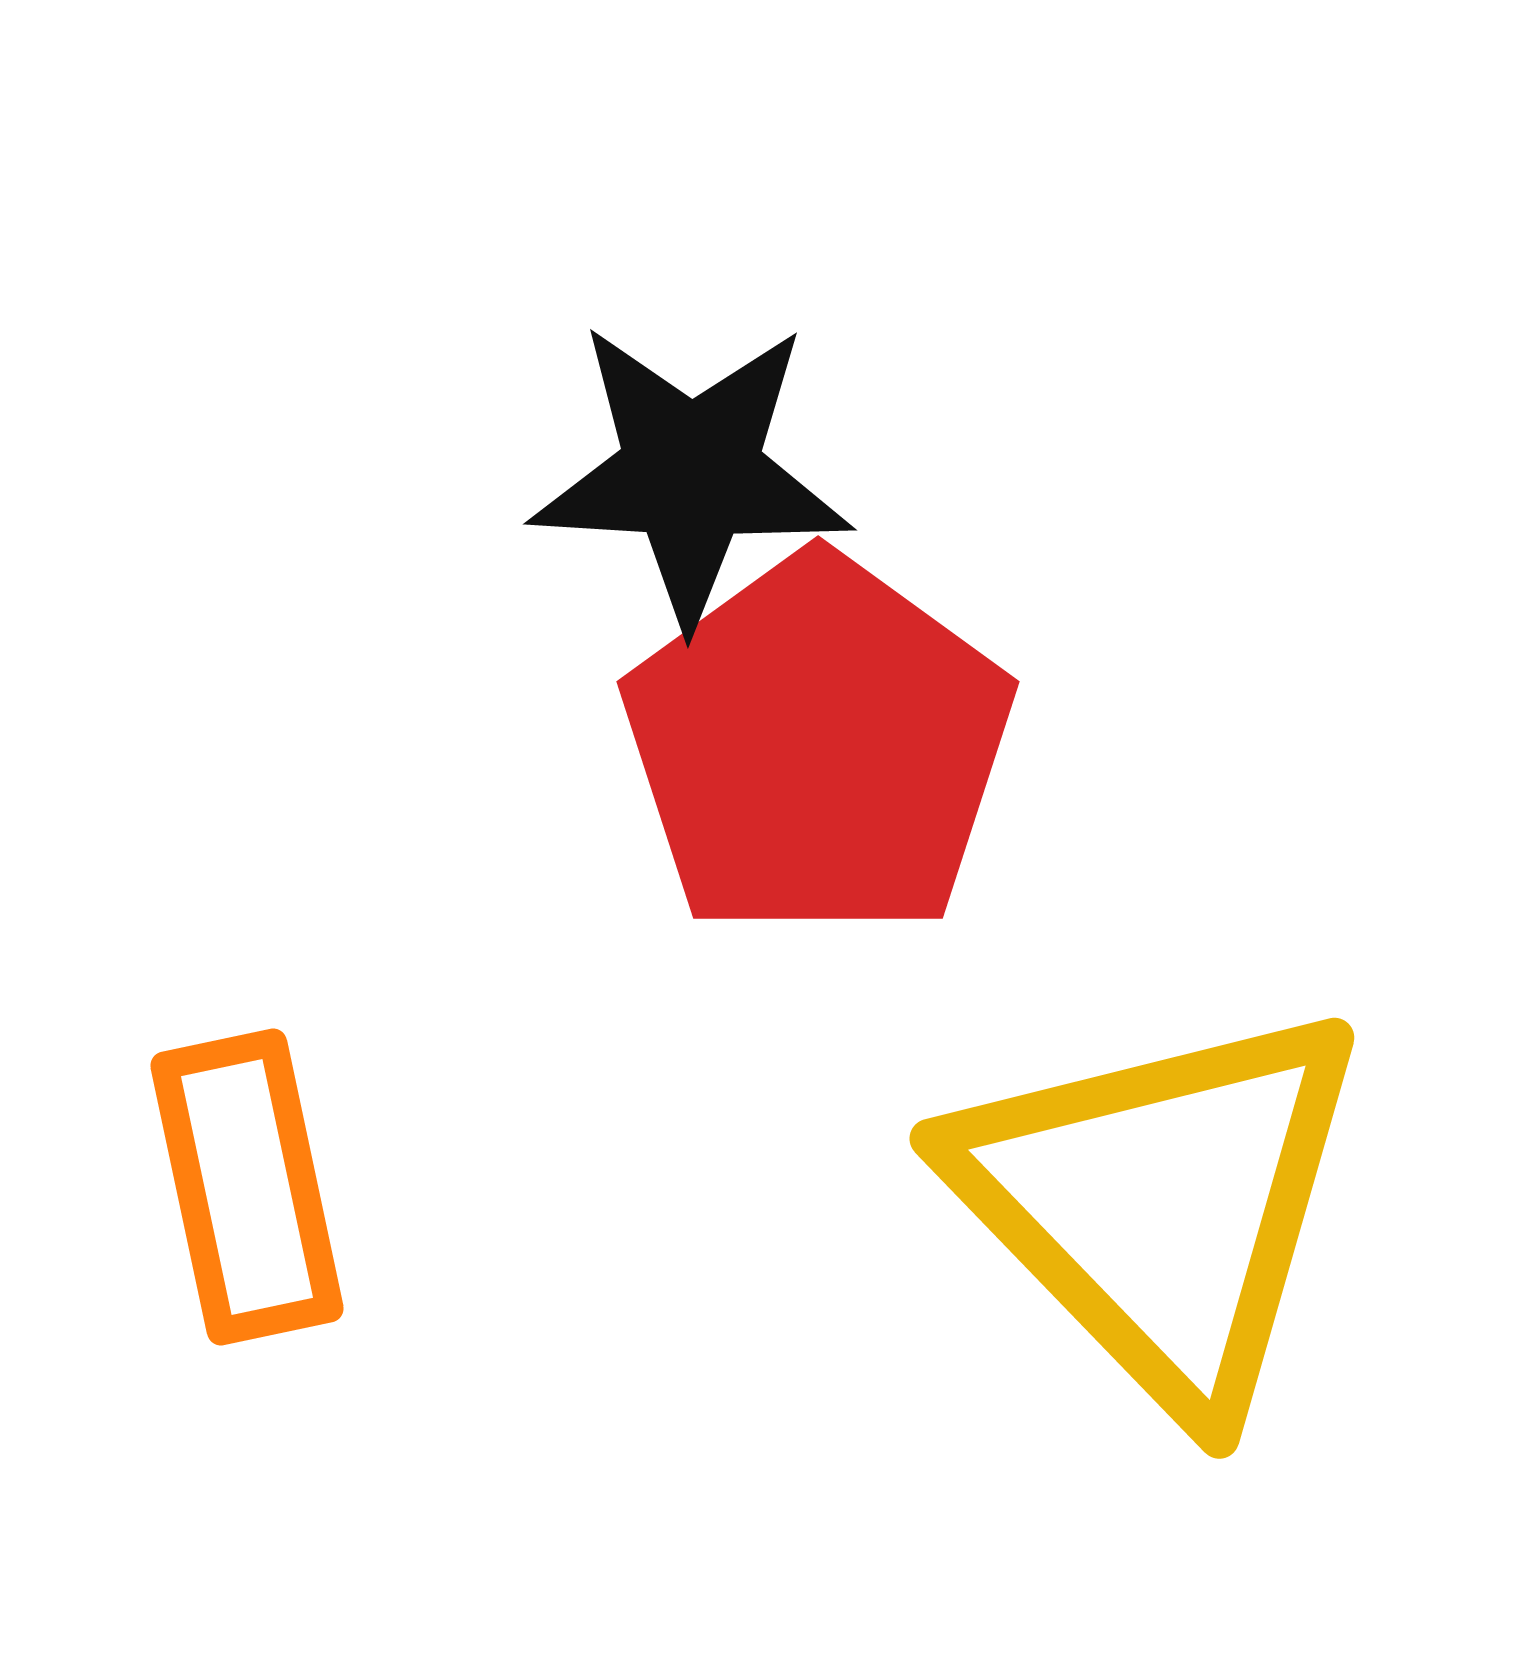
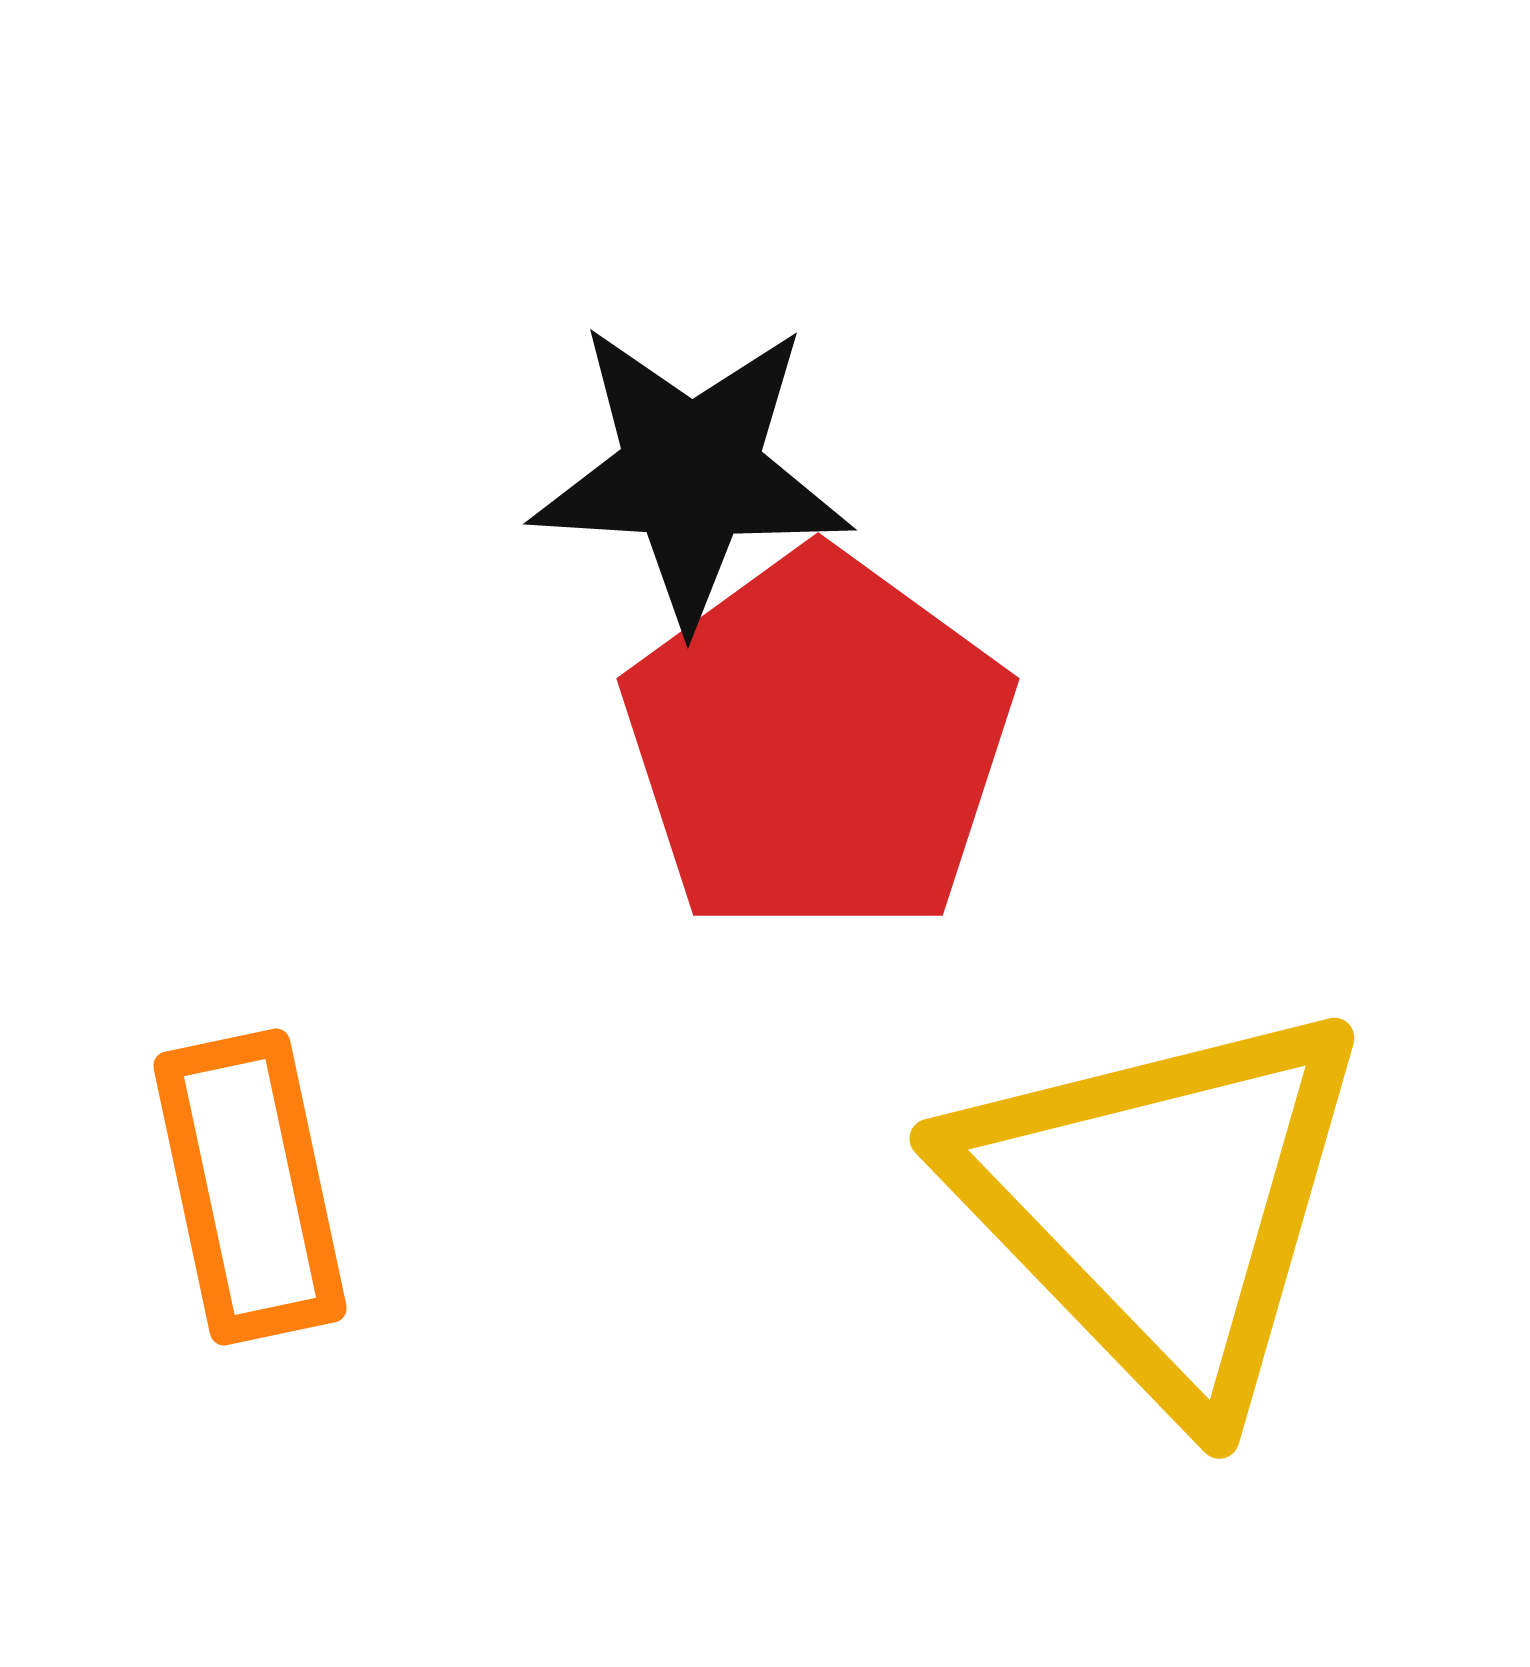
red pentagon: moved 3 px up
orange rectangle: moved 3 px right
